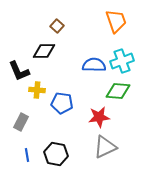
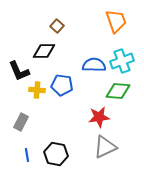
blue pentagon: moved 18 px up
